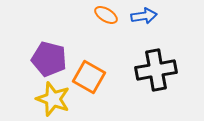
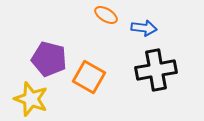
blue arrow: moved 12 px down; rotated 15 degrees clockwise
yellow star: moved 22 px left
